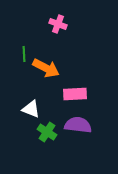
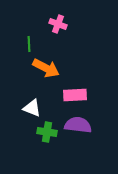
green line: moved 5 px right, 10 px up
pink rectangle: moved 1 px down
white triangle: moved 1 px right, 1 px up
green cross: rotated 24 degrees counterclockwise
